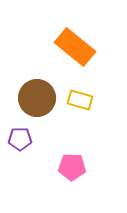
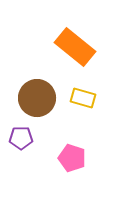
yellow rectangle: moved 3 px right, 2 px up
purple pentagon: moved 1 px right, 1 px up
pink pentagon: moved 9 px up; rotated 16 degrees clockwise
